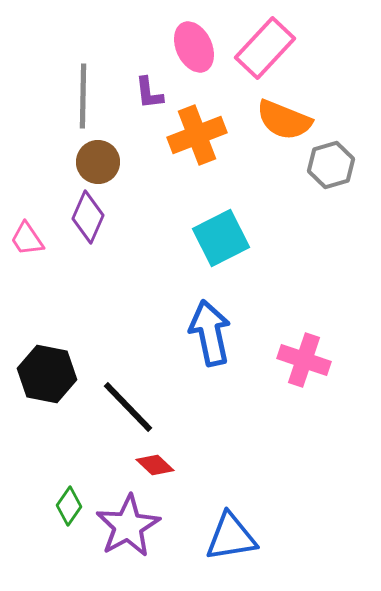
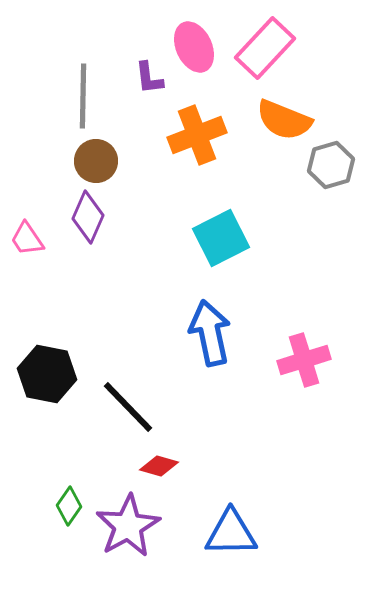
purple L-shape: moved 15 px up
brown circle: moved 2 px left, 1 px up
pink cross: rotated 36 degrees counterclockwise
red diamond: moved 4 px right, 1 px down; rotated 27 degrees counterclockwise
blue triangle: moved 4 px up; rotated 8 degrees clockwise
